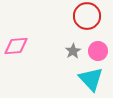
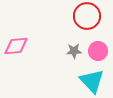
gray star: moved 1 px right; rotated 28 degrees clockwise
cyan triangle: moved 1 px right, 2 px down
